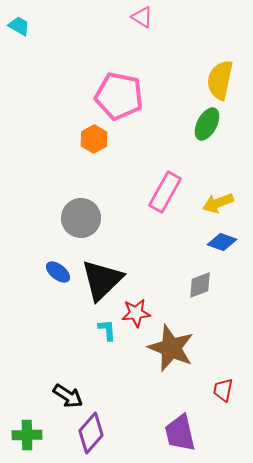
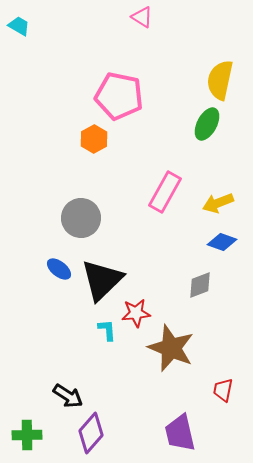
blue ellipse: moved 1 px right, 3 px up
